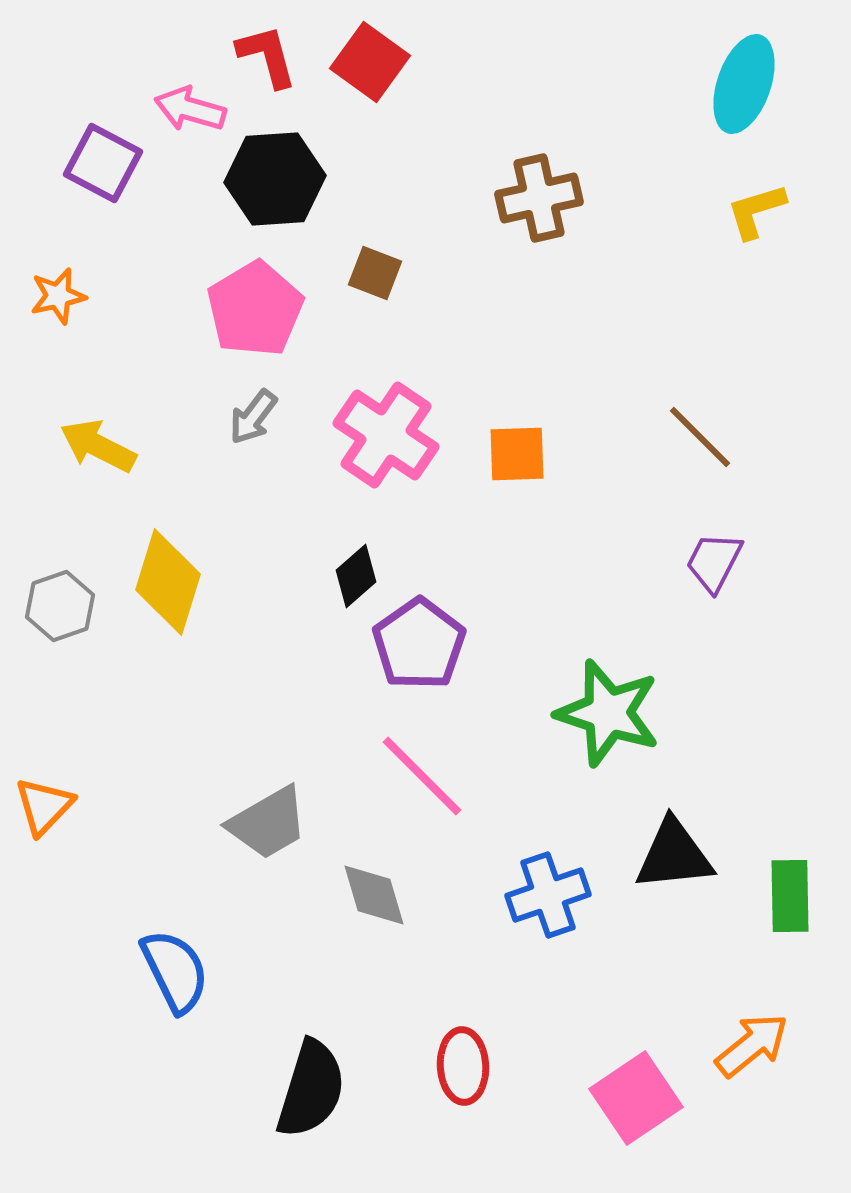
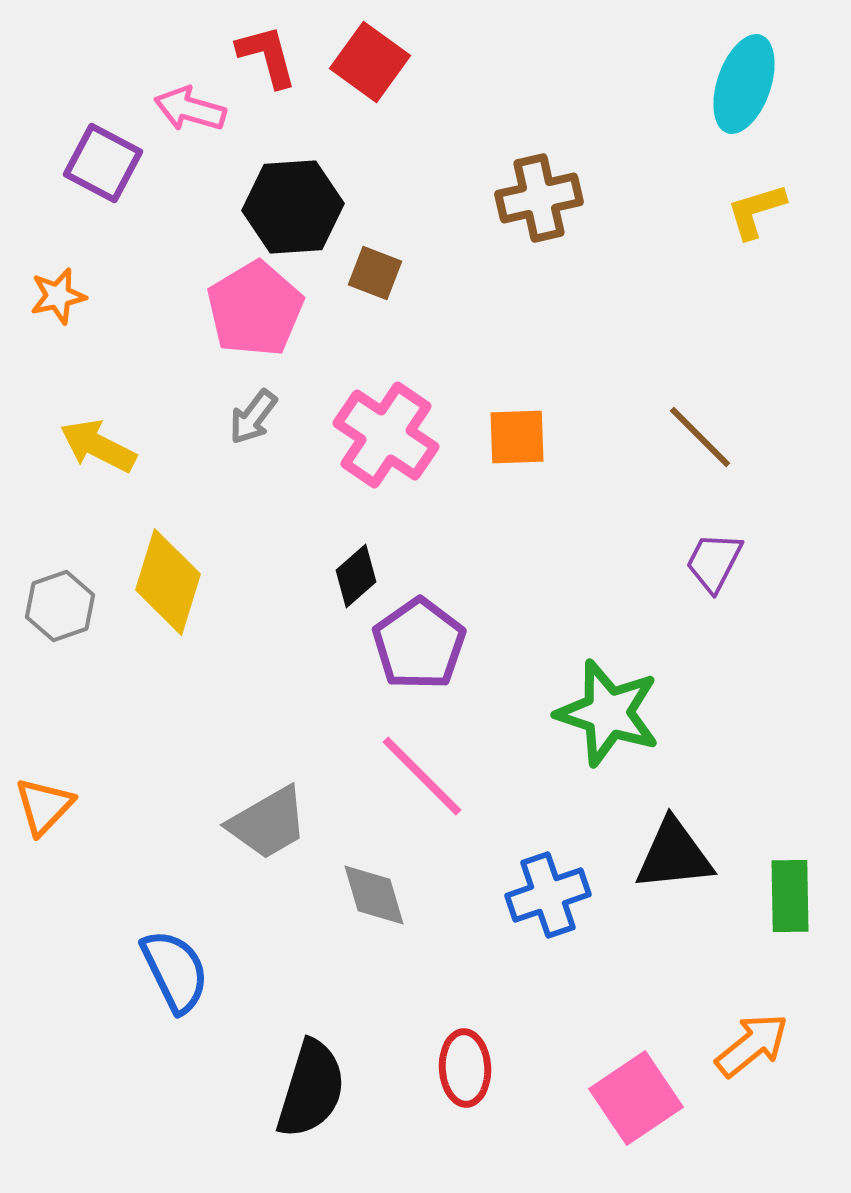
black hexagon: moved 18 px right, 28 px down
orange square: moved 17 px up
red ellipse: moved 2 px right, 2 px down
